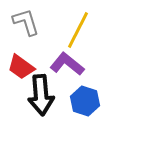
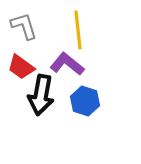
gray L-shape: moved 2 px left, 4 px down
yellow line: rotated 33 degrees counterclockwise
black arrow: rotated 15 degrees clockwise
